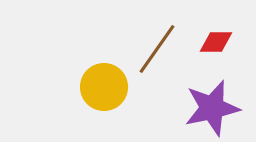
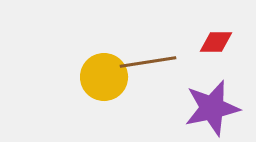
brown line: moved 9 px left, 13 px down; rotated 46 degrees clockwise
yellow circle: moved 10 px up
